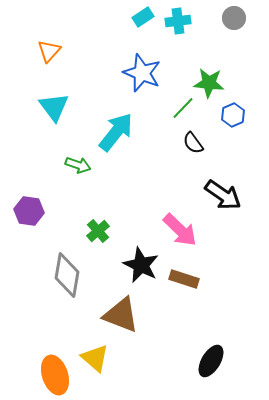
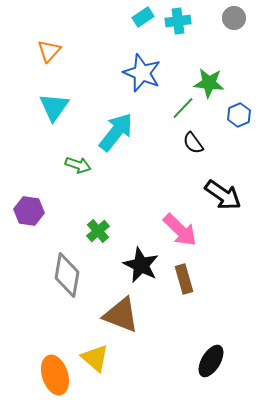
cyan triangle: rotated 12 degrees clockwise
blue hexagon: moved 6 px right
brown rectangle: rotated 56 degrees clockwise
